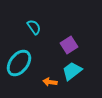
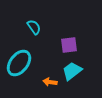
purple square: rotated 24 degrees clockwise
